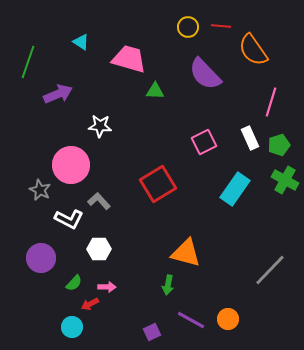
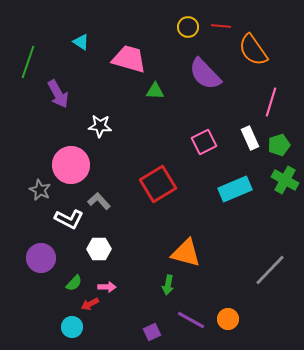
purple arrow: rotated 84 degrees clockwise
cyan rectangle: rotated 32 degrees clockwise
